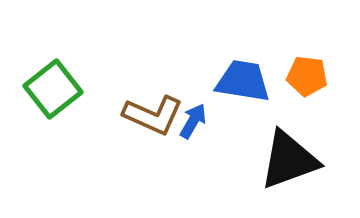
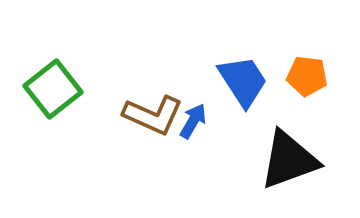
blue trapezoid: rotated 48 degrees clockwise
